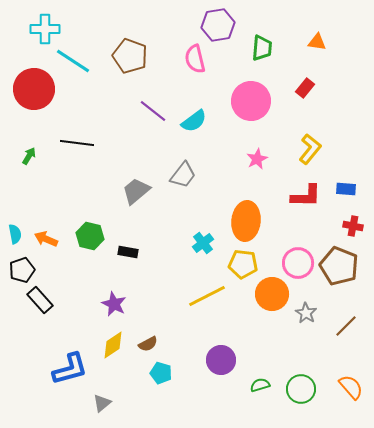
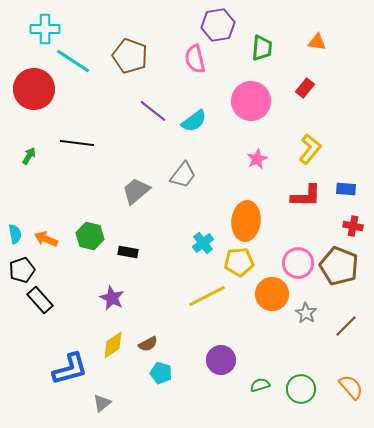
yellow pentagon at (243, 264): moved 4 px left, 2 px up; rotated 12 degrees counterclockwise
purple star at (114, 304): moved 2 px left, 6 px up
